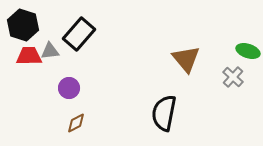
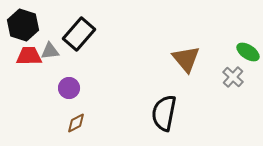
green ellipse: moved 1 px down; rotated 15 degrees clockwise
